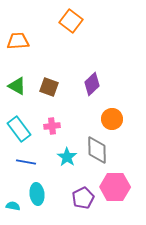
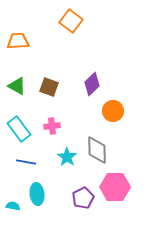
orange circle: moved 1 px right, 8 px up
